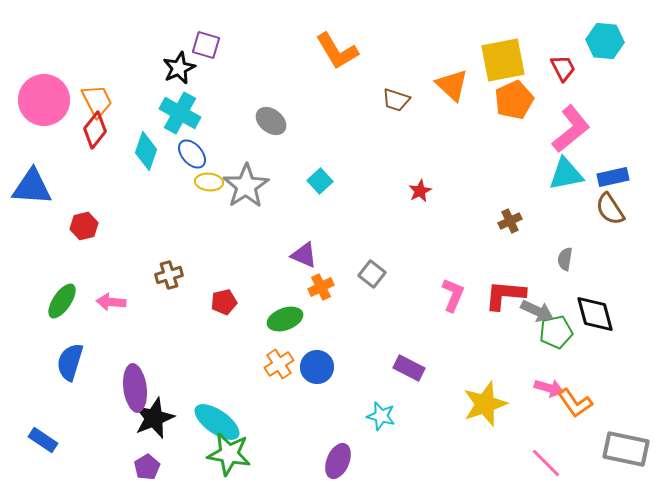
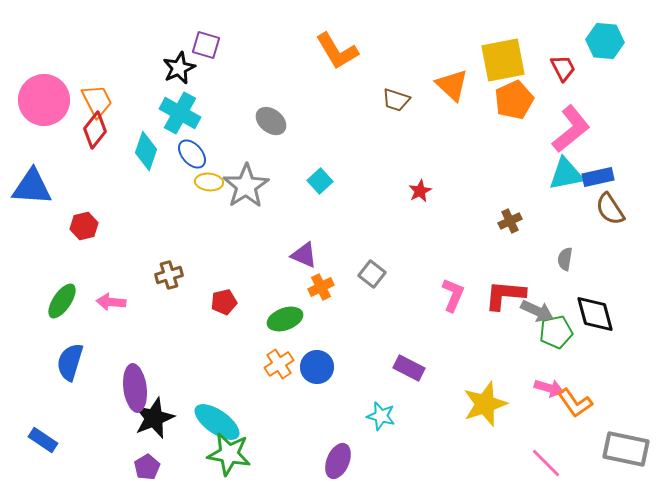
blue rectangle at (613, 177): moved 15 px left
